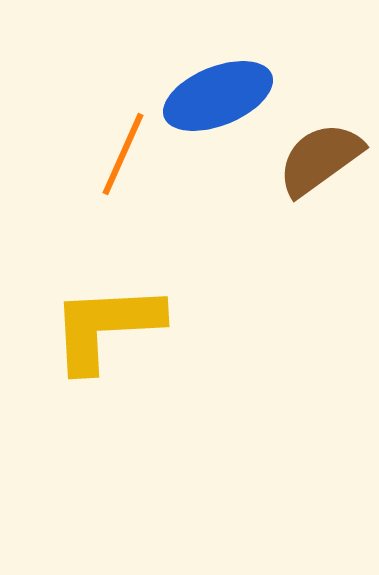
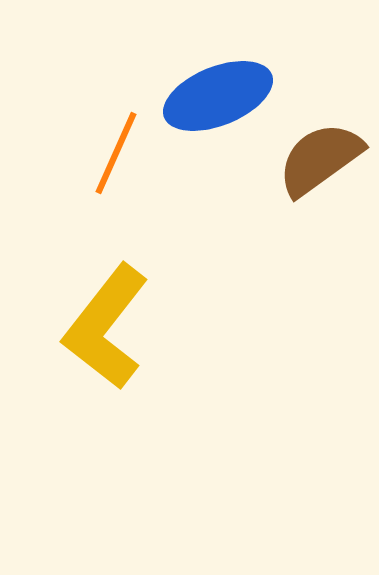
orange line: moved 7 px left, 1 px up
yellow L-shape: rotated 49 degrees counterclockwise
